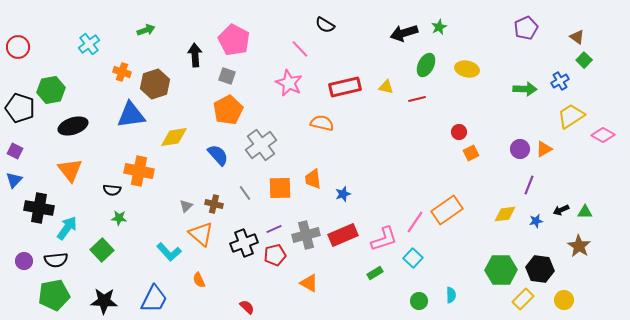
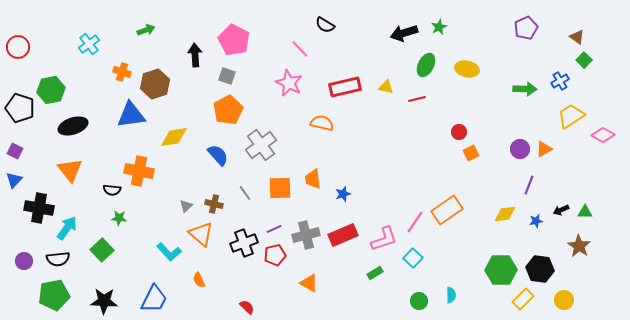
black semicircle at (56, 260): moved 2 px right, 1 px up
